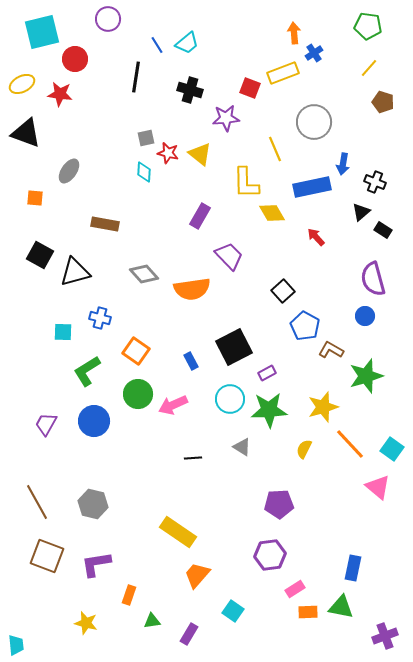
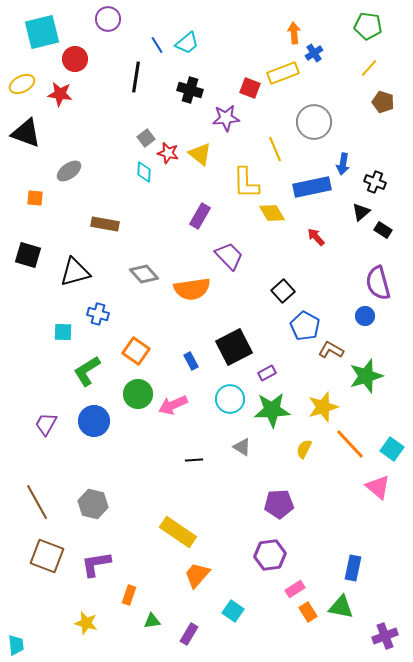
gray square at (146, 138): rotated 24 degrees counterclockwise
gray ellipse at (69, 171): rotated 20 degrees clockwise
black square at (40, 255): moved 12 px left; rotated 12 degrees counterclockwise
purple semicircle at (373, 279): moved 5 px right, 4 px down
blue cross at (100, 318): moved 2 px left, 4 px up
green star at (269, 410): moved 3 px right
black line at (193, 458): moved 1 px right, 2 px down
orange rectangle at (308, 612): rotated 60 degrees clockwise
